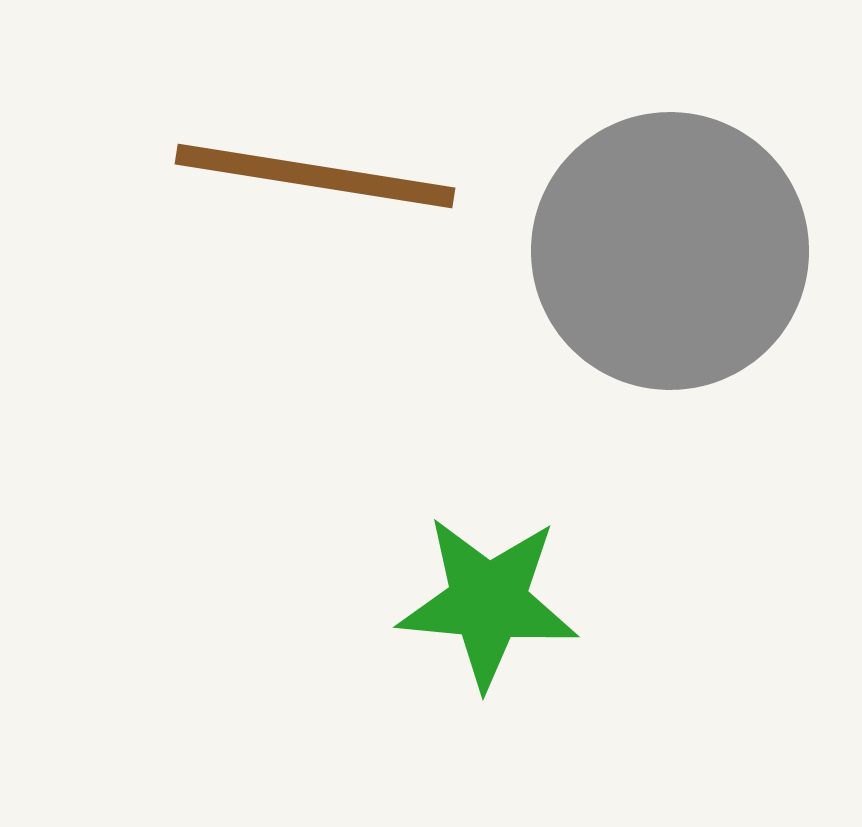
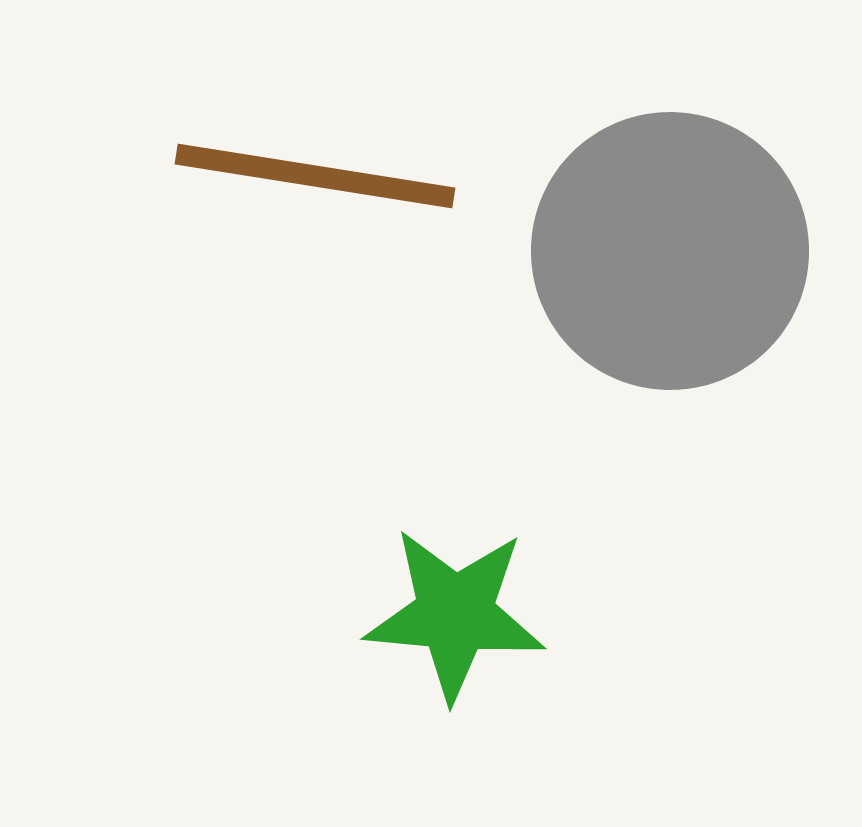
green star: moved 33 px left, 12 px down
